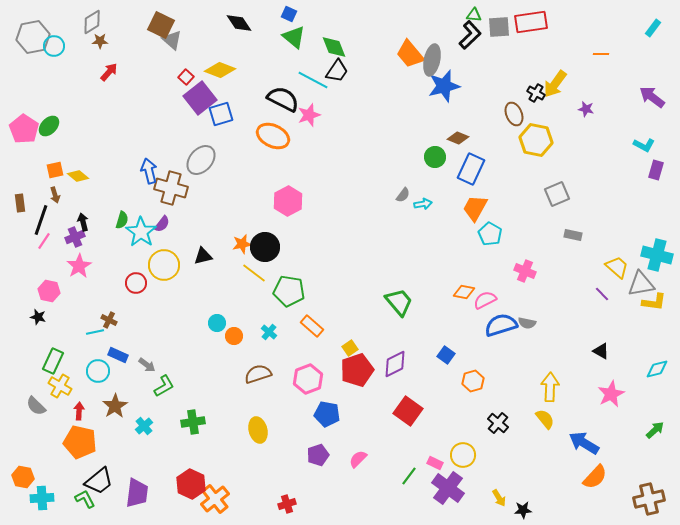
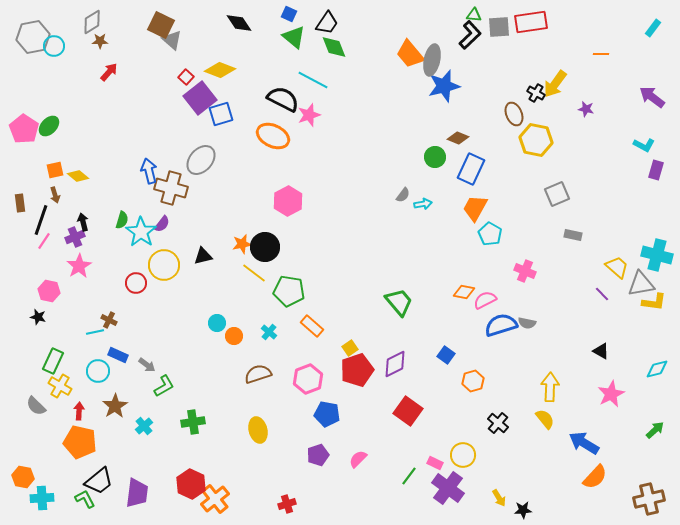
black trapezoid at (337, 71): moved 10 px left, 48 px up
